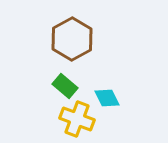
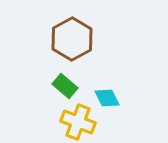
yellow cross: moved 1 px right, 3 px down
